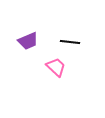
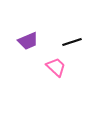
black line: moved 2 px right; rotated 24 degrees counterclockwise
